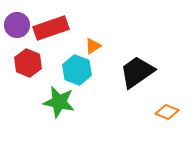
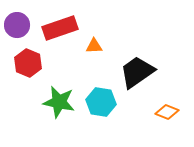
red rectangle: moved 9 px right
orange triangle: moved 1 px right; rotated 30 degrees clockwise
cyan hexagon: moved 24 px right, 32 px down; rotated 12 degrees counterclockwise
